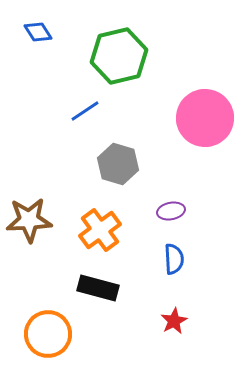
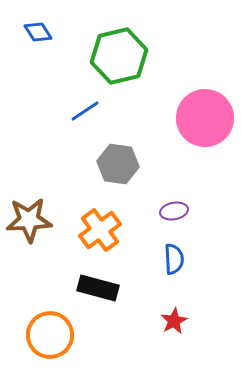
gray hexagon: rotated 9 degrees counterclockwise
purple ellipse: moved 3 px right
orange circle: moved 2 px right, 1 px down
